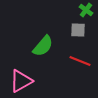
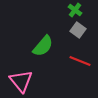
green cross: moved 11 px left
gray square: rotated 35 degrees clockwise
pink triangle: rotated 40 degrees counterclockwise
